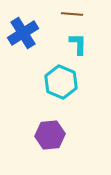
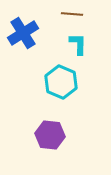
purple hexagon: rotated 12 degrees clockwise
